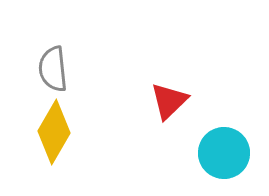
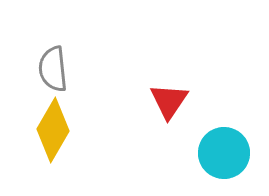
red triangle: rotated 12 degrees counterclockwise
yellow diamond: moved 1 px left, 2 px up
